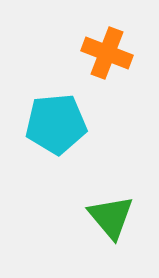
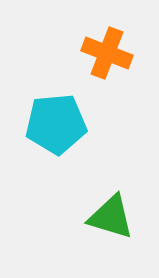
green triangle: rotated 33 degrees counterclockwise
